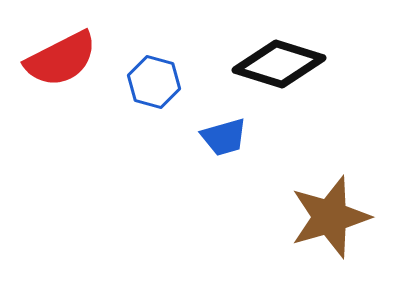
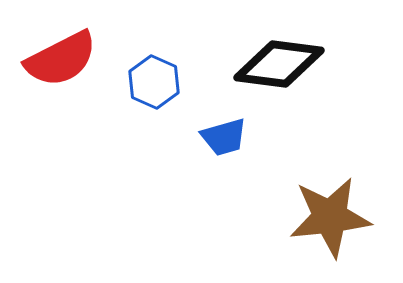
black diamond: rotated 10 degrees counterclockwise
blue hexagon: rotated 9 degrees clockwise
brown star: rotated 10 degrees clockwise
